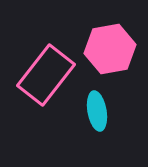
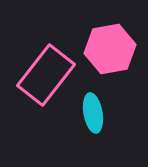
cyan ellipse: moved 4 px left, 2 px down
